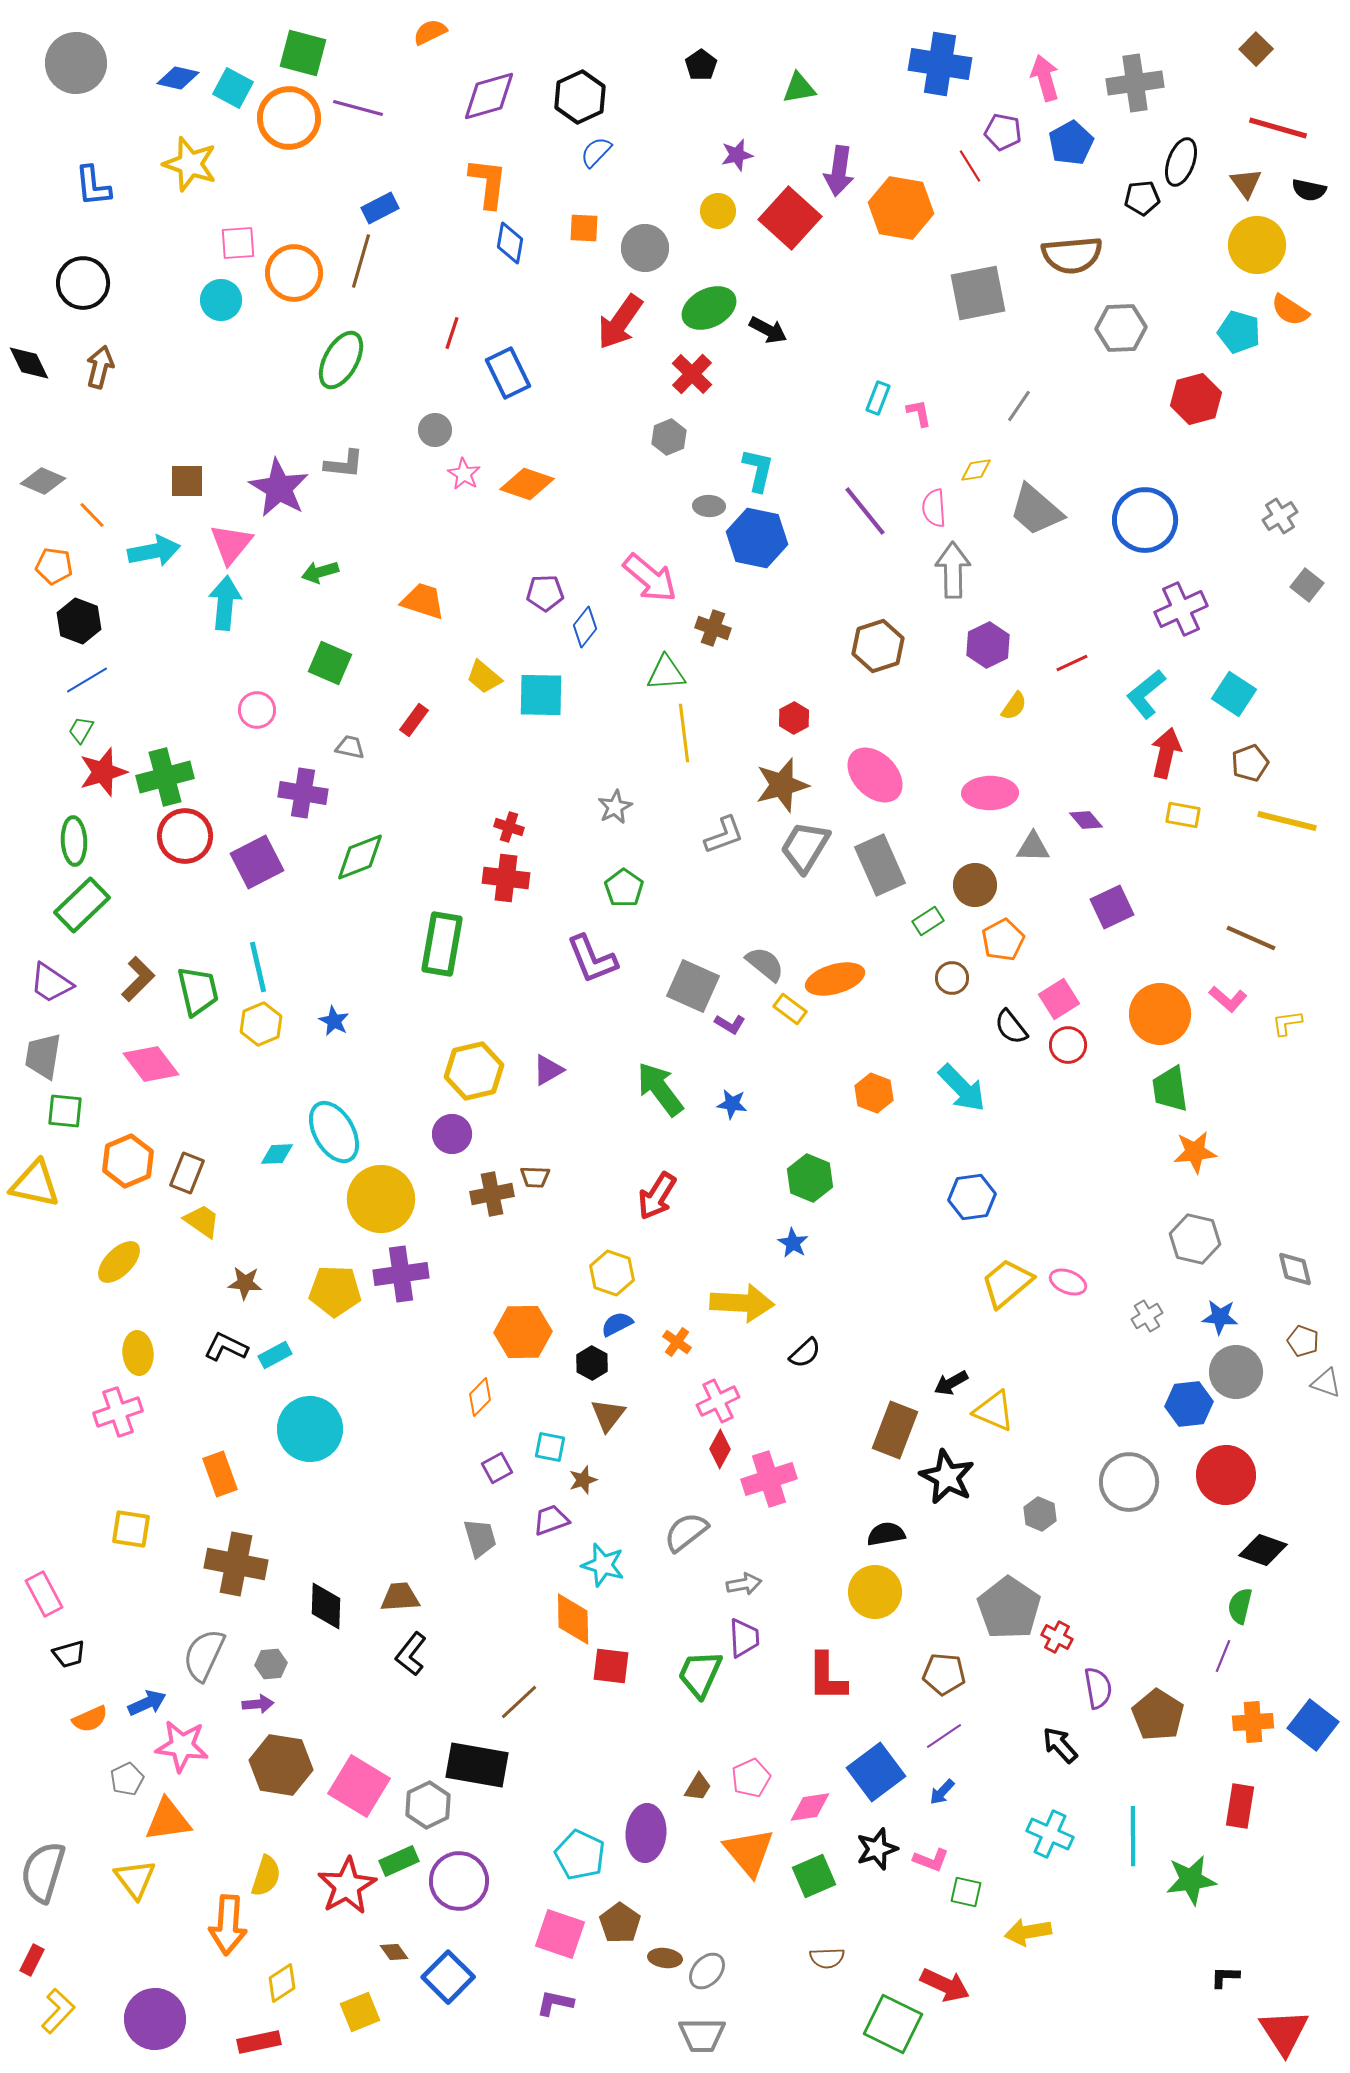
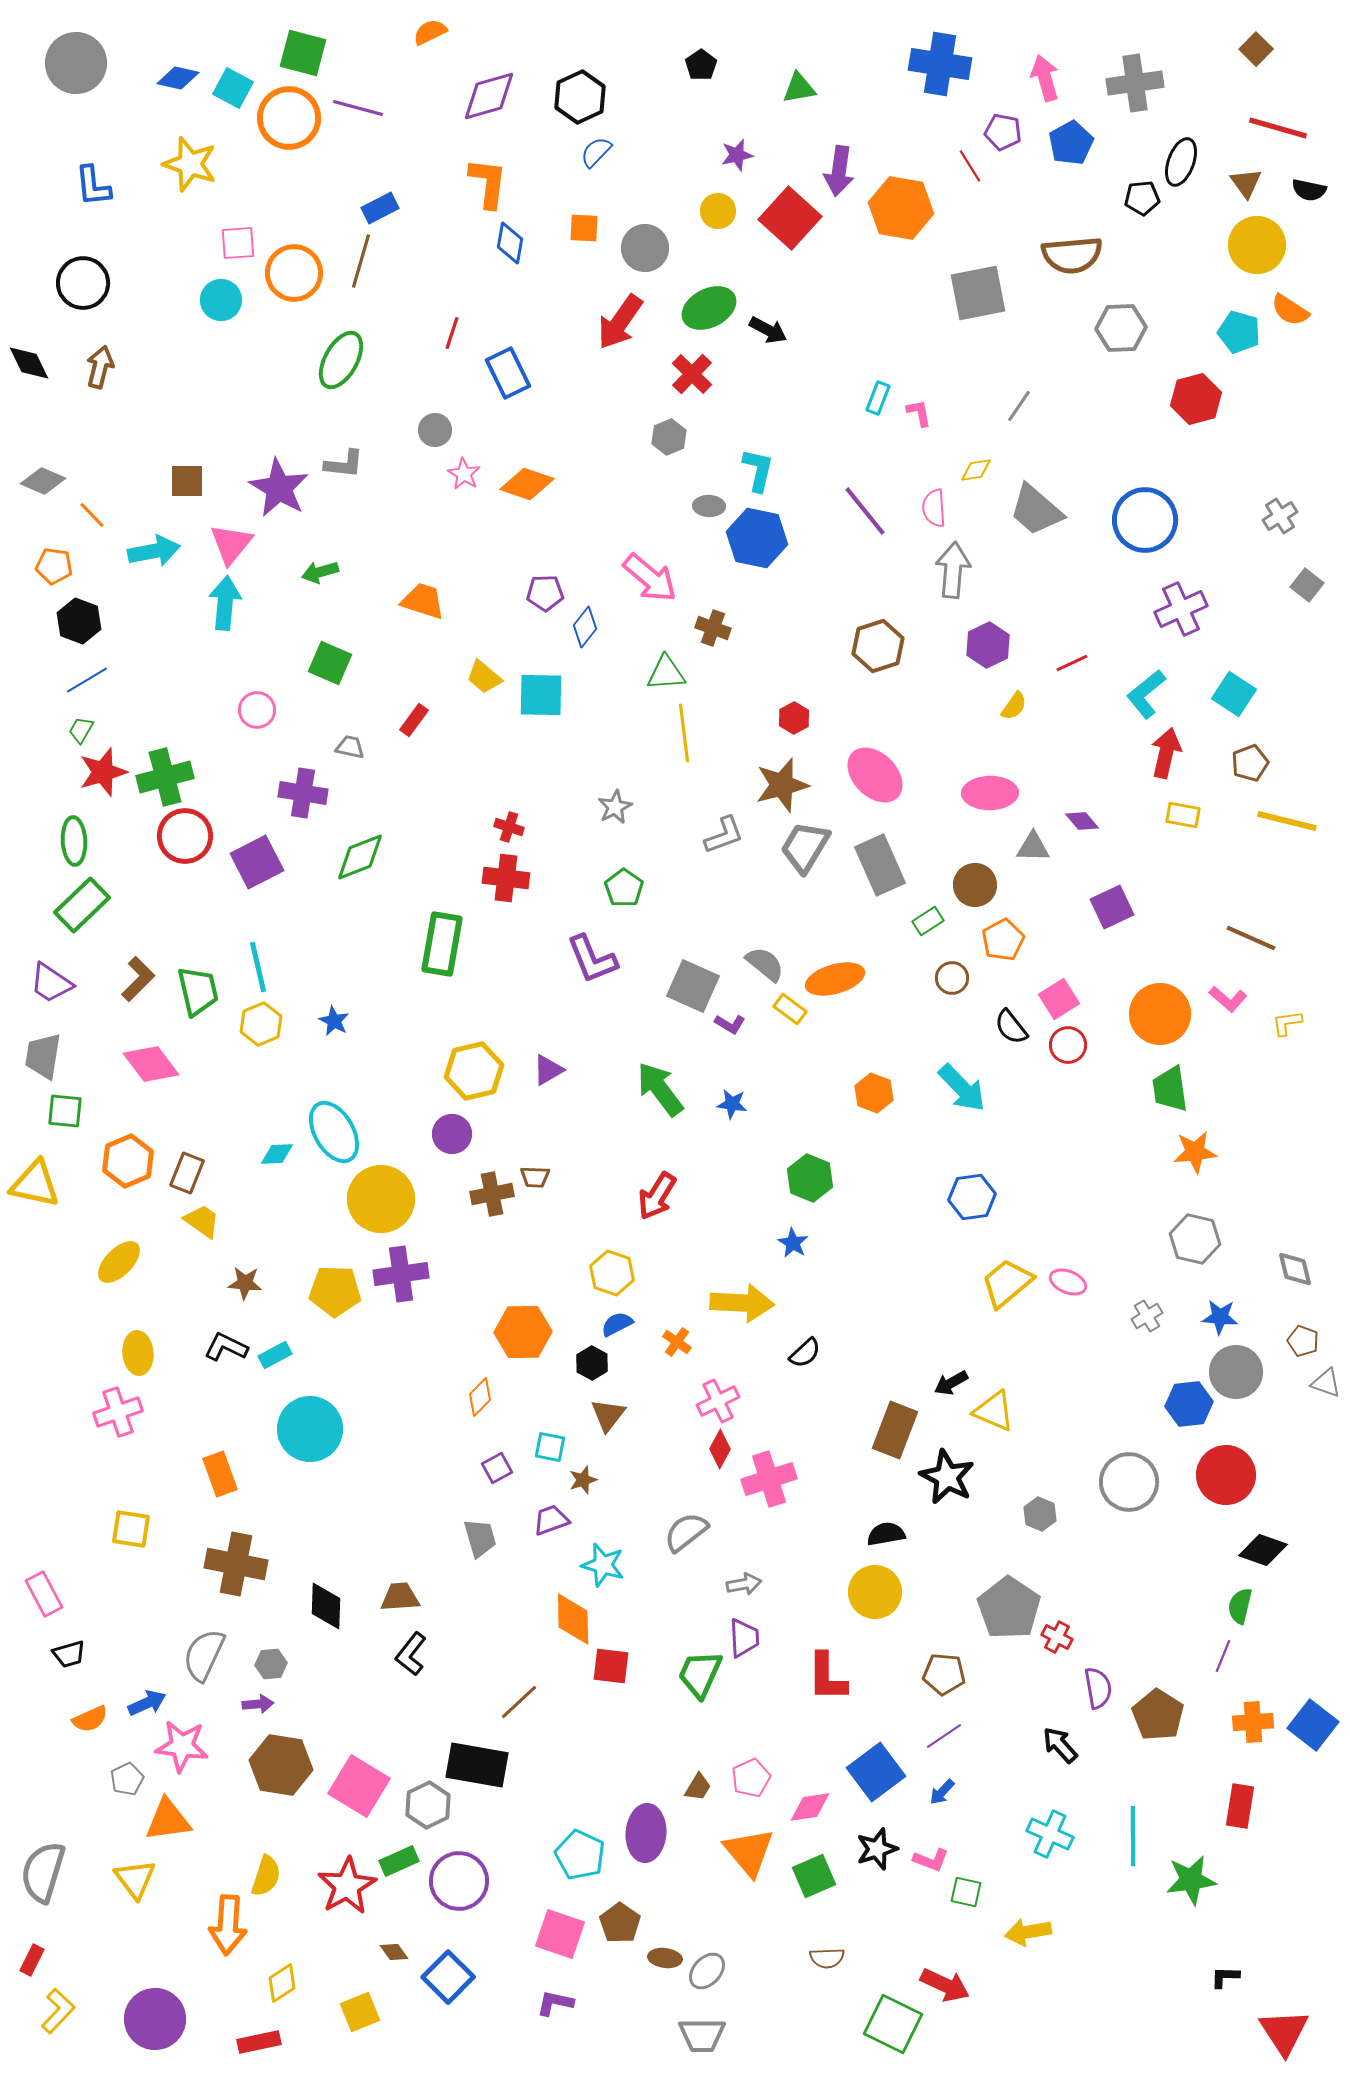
gray arrow at (953, 570): rotated 6 degrees clockwise
purple diamond at (1086, 820): moved 4 px left, 1 px down
